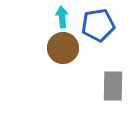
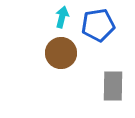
cyan arrow: rotated 20 degrees clockwise
brown circle: moved 2 px left, 5 px down
